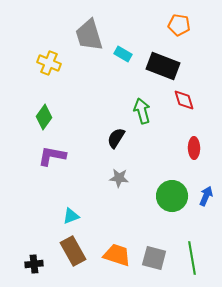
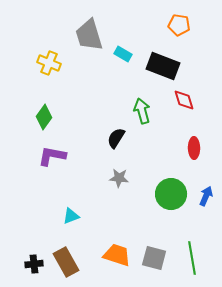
green circle: moved 1 px left, 2 px up
brown rectangle: moved 7 px left, 11 px down
